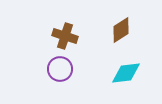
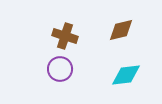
brown diamond: rotated 20 degrees clockwise
cyan diamond: moved 2 px down
